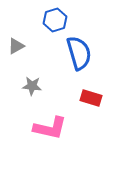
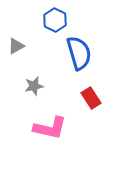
blue hexagon: rotated 15 degrees counterclockwise
gray star: moved 2 px right; rotated 18 degrees counterclockwise
red rectangle: rotated 40 degrees clockwise
